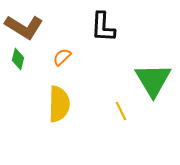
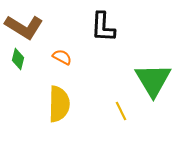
orange semicircle: rotated 72 degrees clockwise
